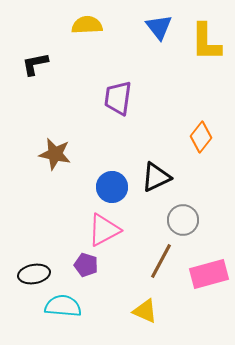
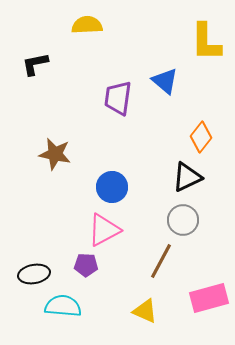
blue triangle: moved 6 px right, 54 px down; rotated 12 degrees counterclockwise
black triangle: moved 31 px right
purple pentagon: rotated 15 degrees counterclockwise
pink rectangle: moved 24 px down
